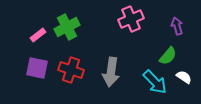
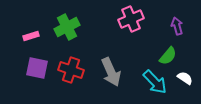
pink rectangle: moved 7 px left, 1 px down; rotated 21 degrees clockwise
gray arrow: rotated 32 degrees counterclockwise
white semicircle: moved 1 px right, 1 px down
